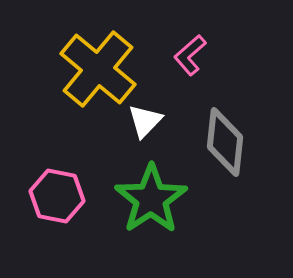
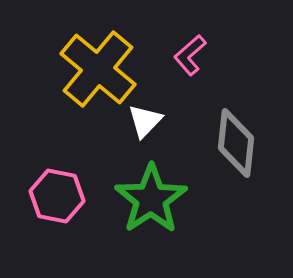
gray diamond: moved 11 px right, 1 px down
